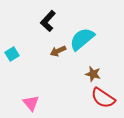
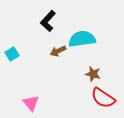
cyan semicircle: rotated 32 degrees clockwise
